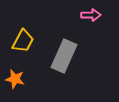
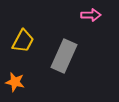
orange star: moved 3 px down
